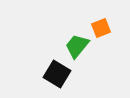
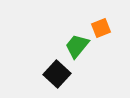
black square: rotated 12 degrees clockwise
